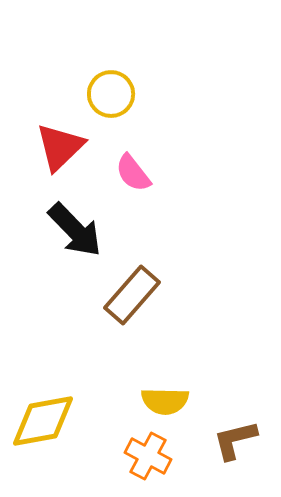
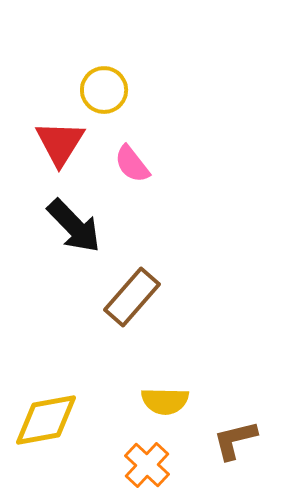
yellow circle: moved 7 px left, 4 px up
red triangle: moved 4 px up; rotated 14 degrees counterclockwise
pink semicircle: moved 1 px left, 9 px up
black arrow: moved 1 px left, 4 px up
brown rectangle: moved 2 px down
yellow diamond: moved 3 px right, 1 px up
orange cross: moved 1 px left, 9 px down; rotated 15 degrees clockwise
